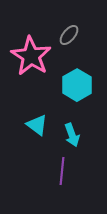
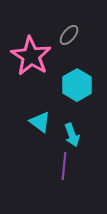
cyan triangle: moved 3 px right, 3 px up
purple line: moved 2 px right, 5 px up
